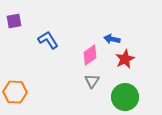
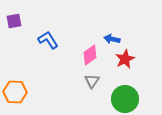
green circle: moved 2 px down
